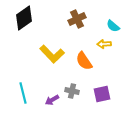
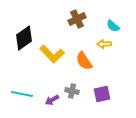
black diamond: moved 20 px down
cyan line: moved 1 px left, 1 px down; rotated 65 degrees counterclockwise
